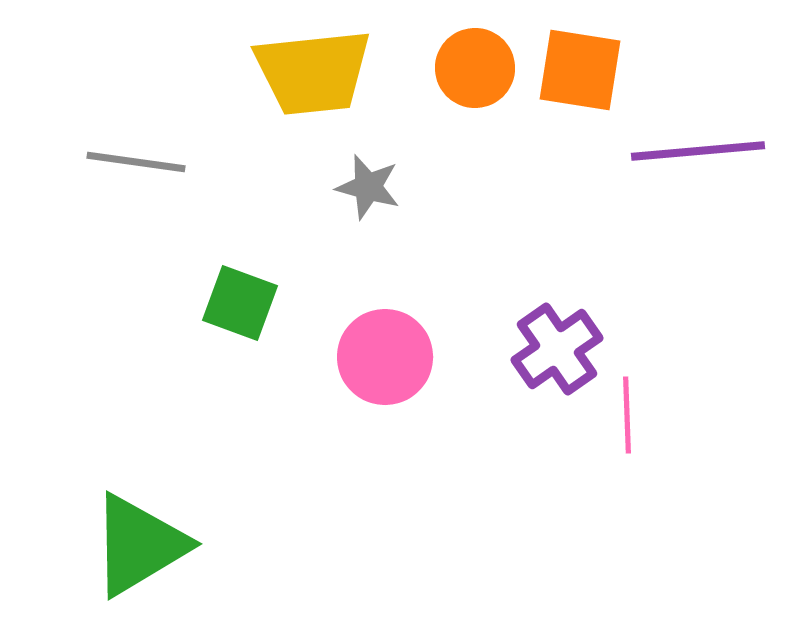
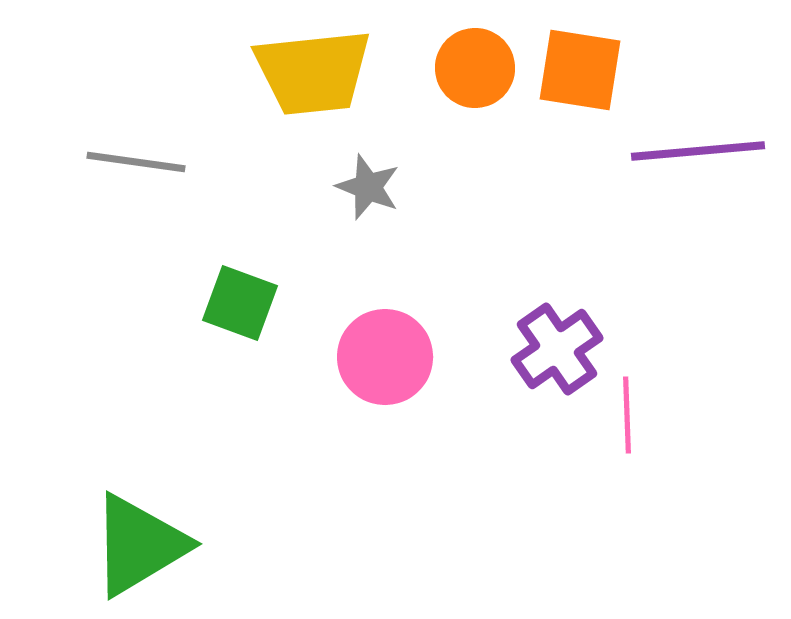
gray star: rotated 6 degrees clockwise
